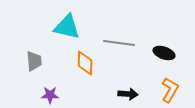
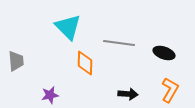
cyan triangle: moved 1 px right; rotated 32 degrees clockwise
gray trapezoid: moved 18 px left
purple star: rotated 12 degrees counterclockwise
